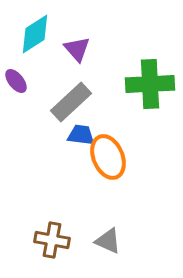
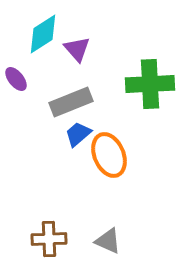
cyan diamond: moved 8 px right
purple ellipse: moved 2 px up
gray rectangle: rotated 21 degrees clockwise
blue trapezoid: moved 3 px left, 1 px up; rotated 48 degrees counterclockwise
orange ellipse: moved 1 px right, 2 px up
brown cross: moved 3 px left, 1 px up; rotated 12 degrees counterclockwise
